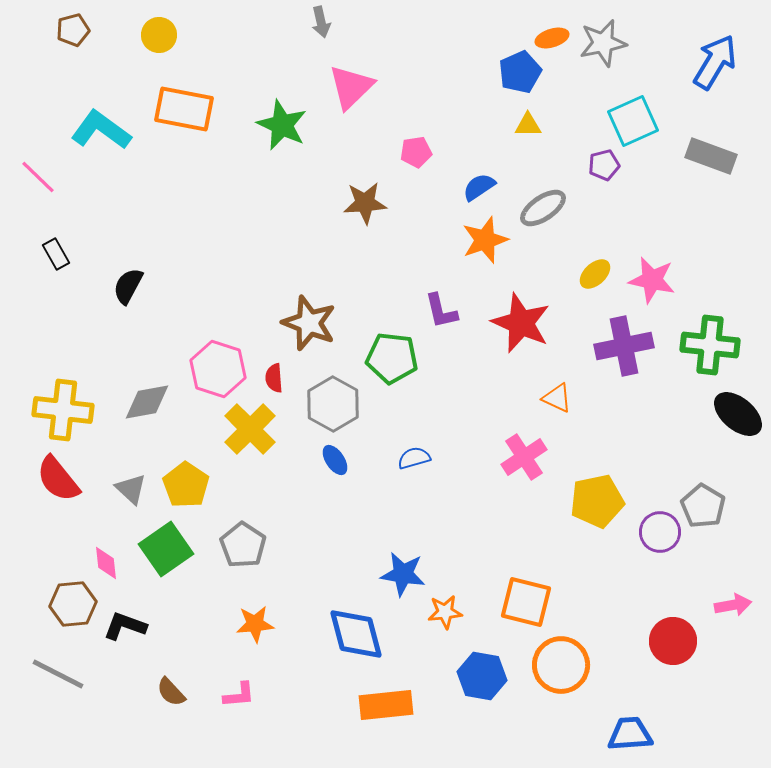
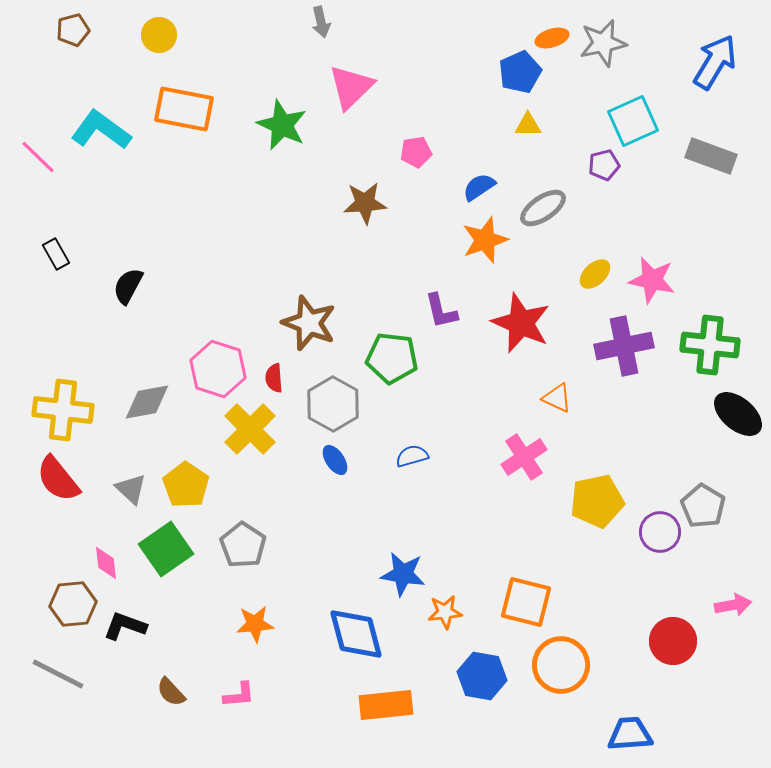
pink line at (38, 177): moved 20 px up
blue semicircle at (414, 458): moved 2 px left, 2 px up
